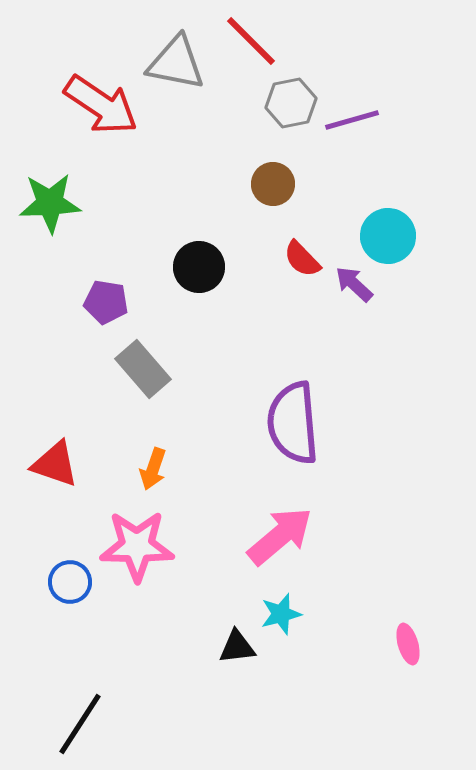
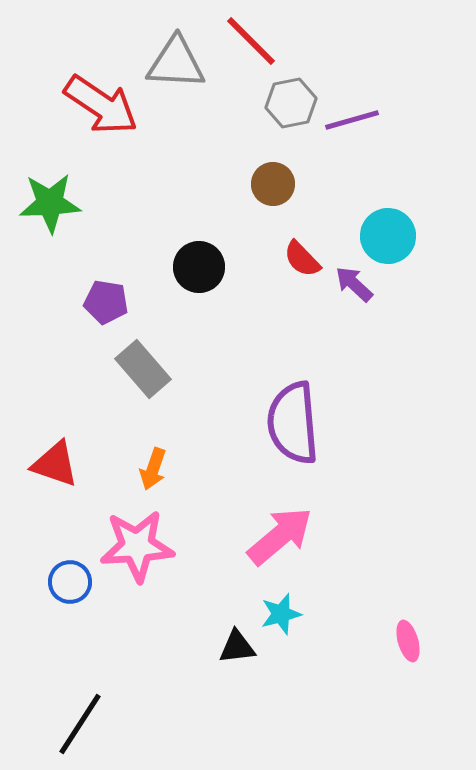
gray triangle: rotated 8 degrees counterclockwise
pink star: rotated 4 degrees counterclockwise
pink ellipse: moved 3 px up
